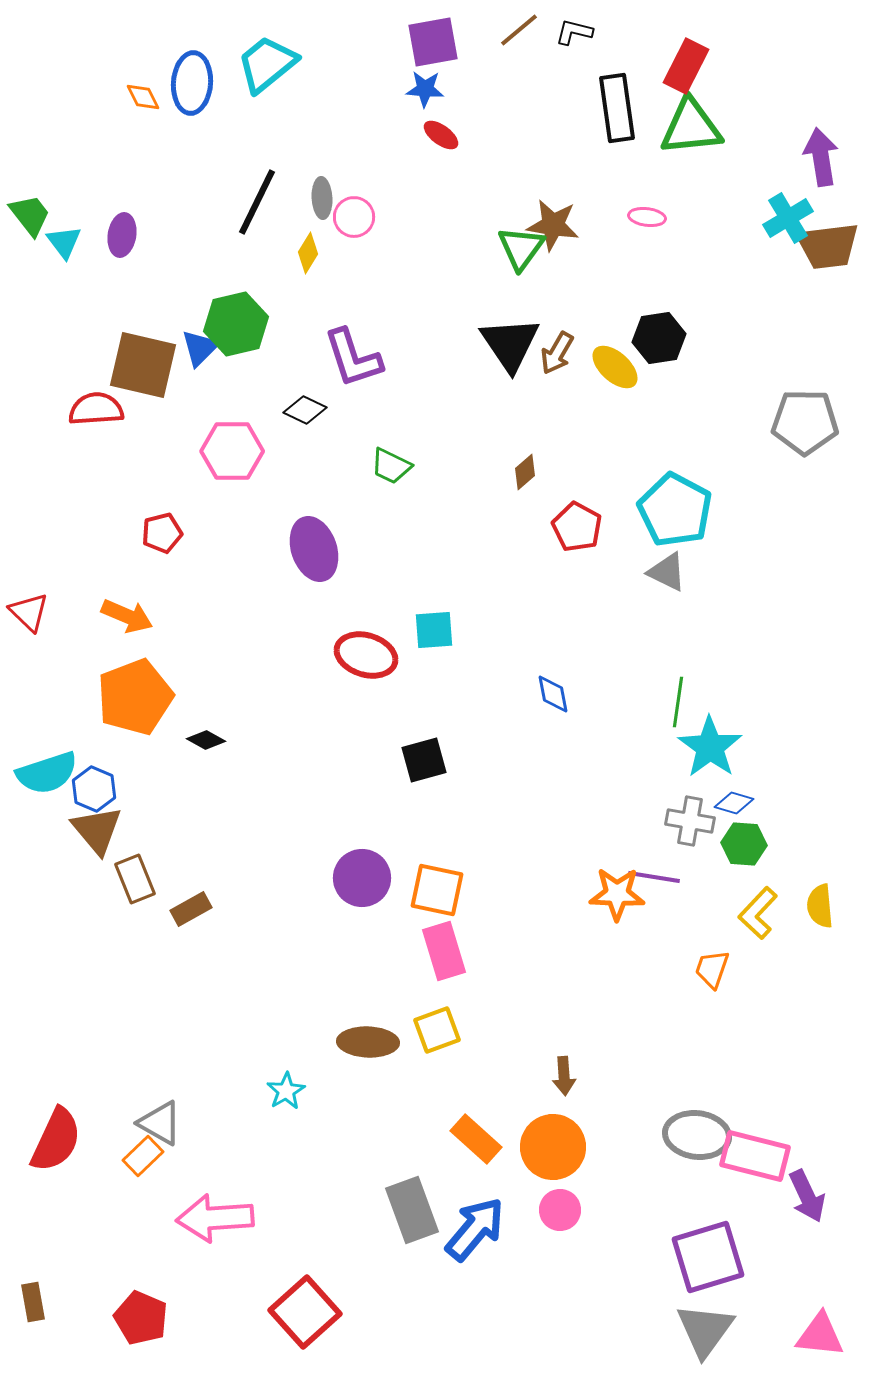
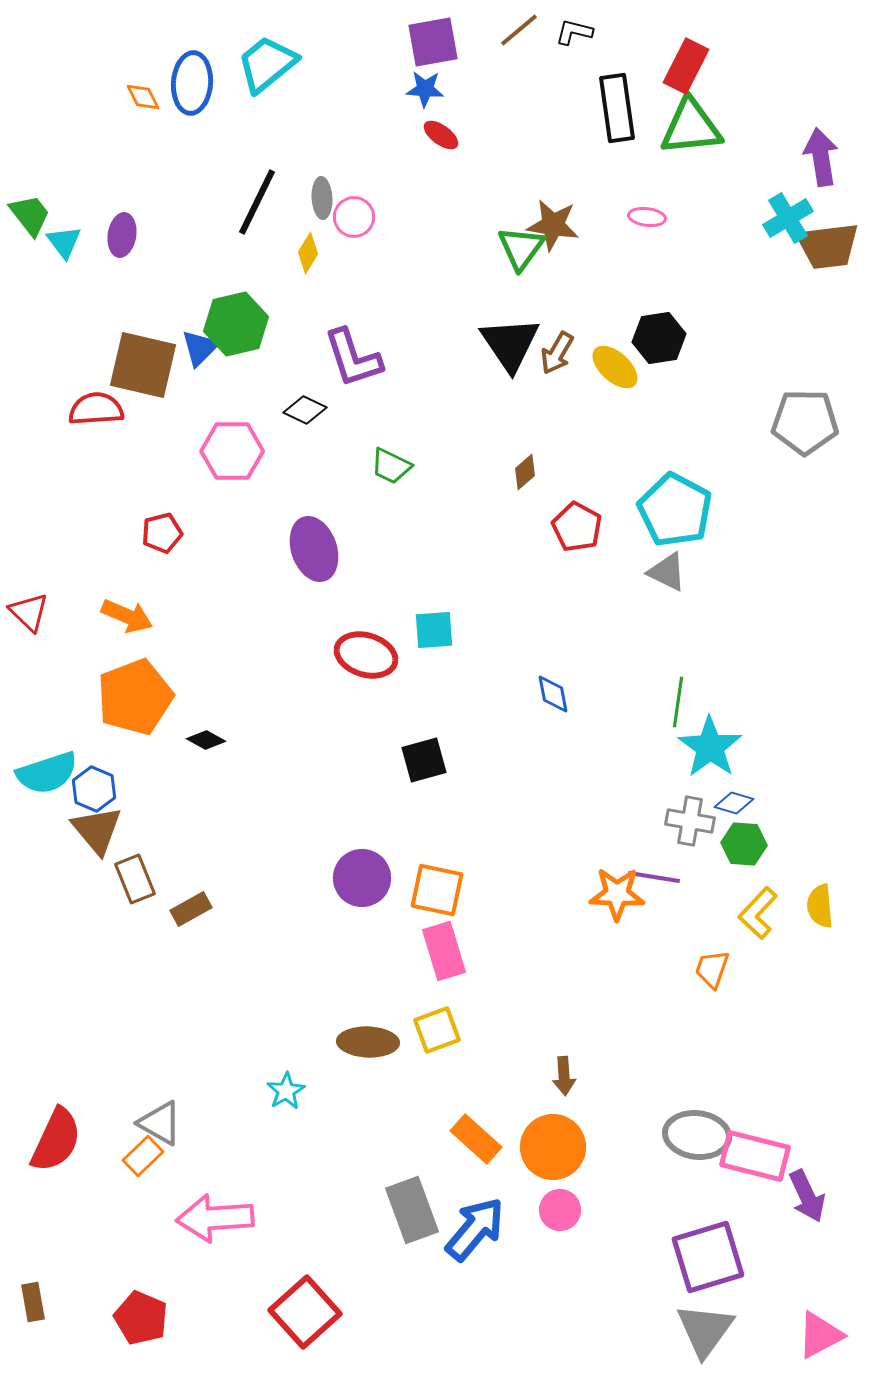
pink triangle at (820, 1335): rotated 34 degrees counterclockwise
